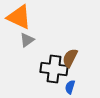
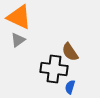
gray triangle: moved 9 px left
brown semicircle: moved 6 px up; rotated 60 degrees counterclockwise
